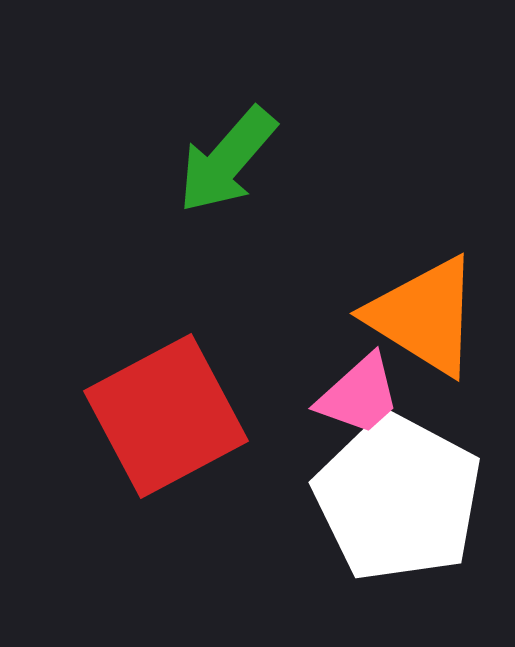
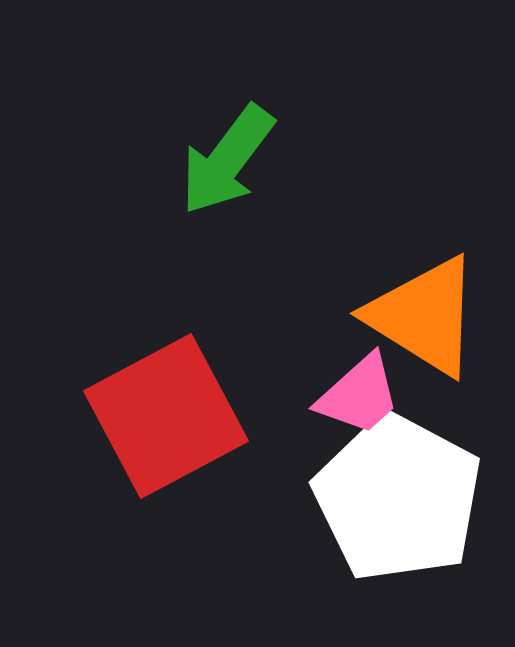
green arrow: rotated 4 degrees counterclockwise
